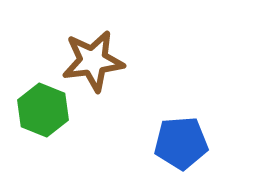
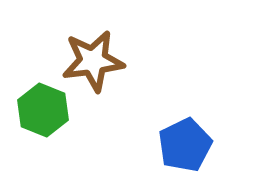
blue pentagon: moved 4 px right, 2 px down; rotated 22 degrees counterclockwise
